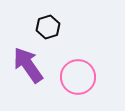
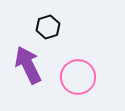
purple arrow: rotated 9 degrees clockwise
